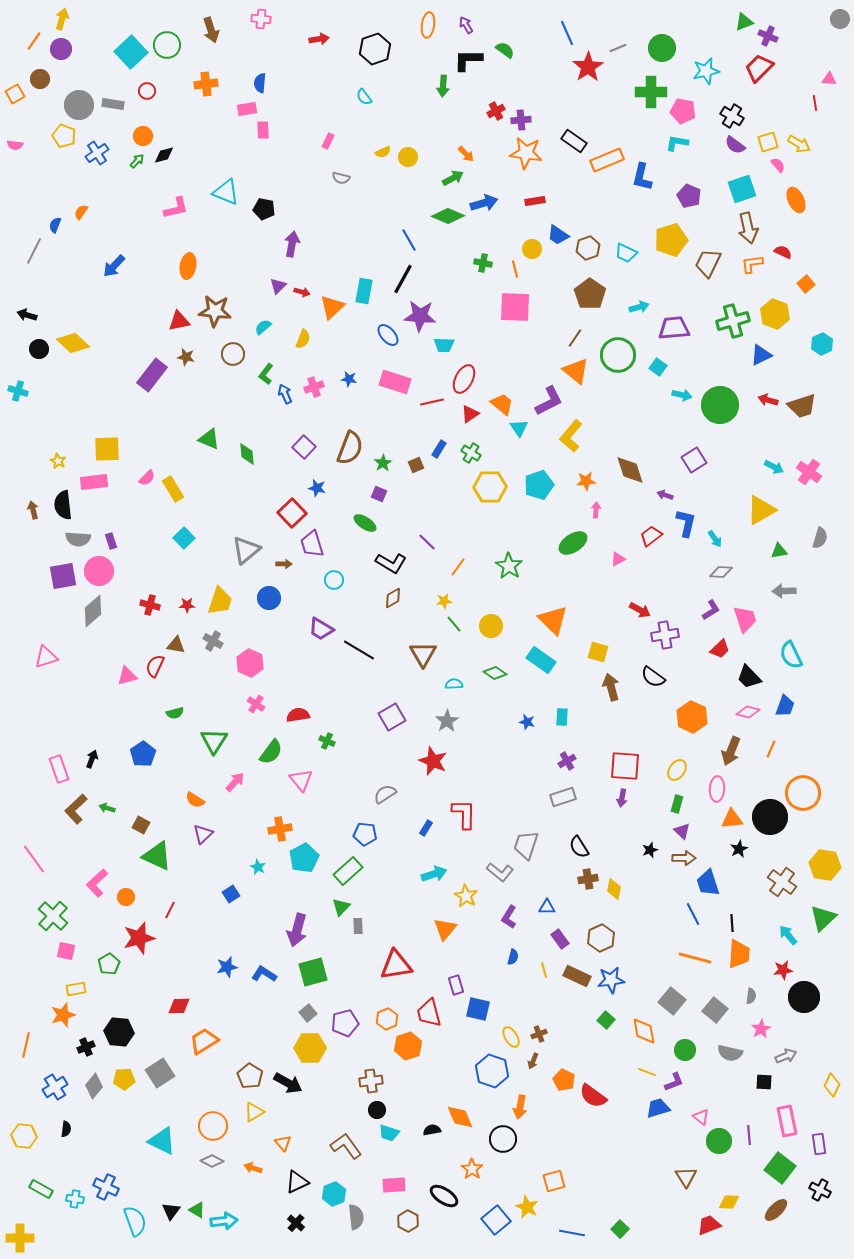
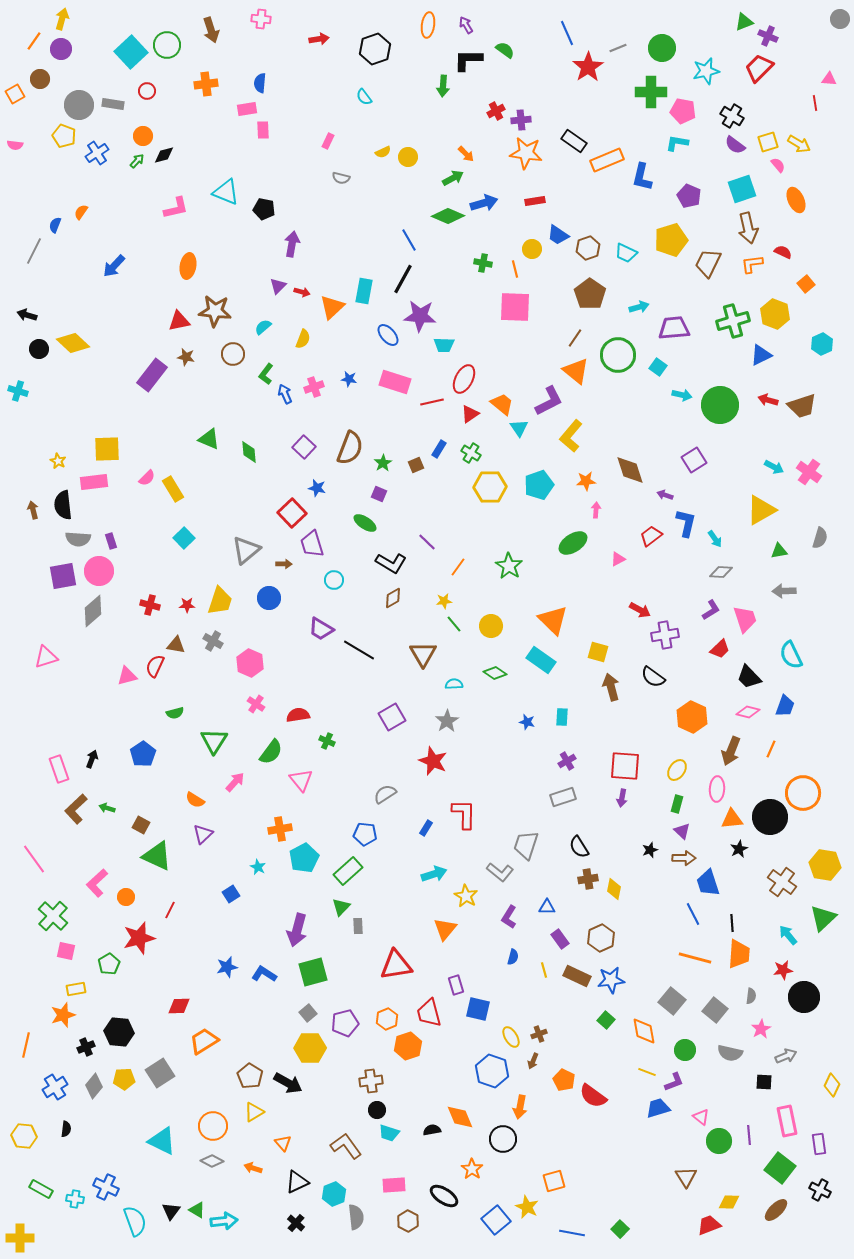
green diamond at (247, 454): moved 2 px right, 2 px up
